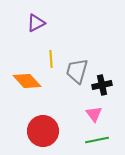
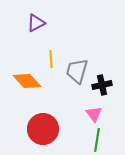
red circle: moved 2 px up
green line: rotated 70 degrees counterclockwise
